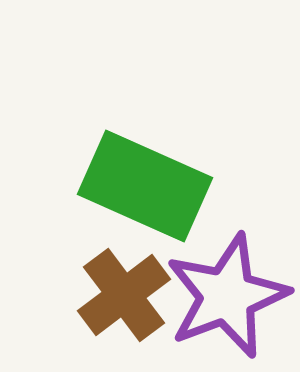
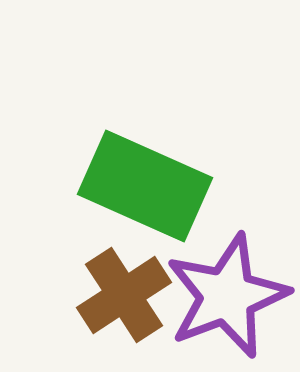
brown cross: rotated 4 degrees clockwise
